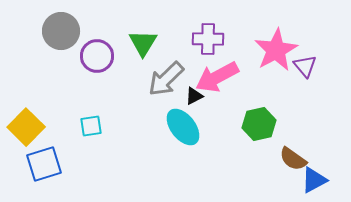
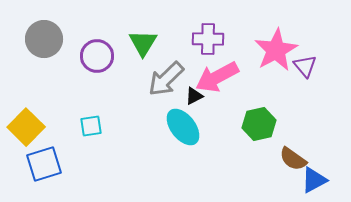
gray circle: moved 17 px left, 8 px down
